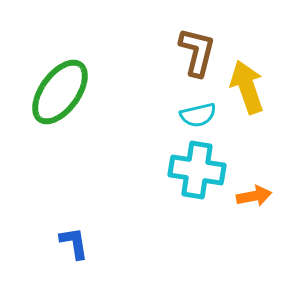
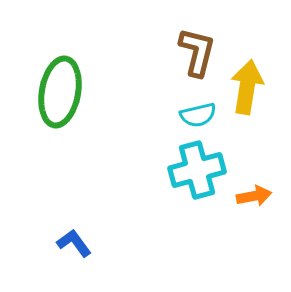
yellow arrow: rotated 28 degrees clockwise
green ellipse: rotated 26 degrees counterclockwise
cyan cross: rotated 24 degrees counterclockwise
blue L-shape: rotated 27 degrees counterclockwise
